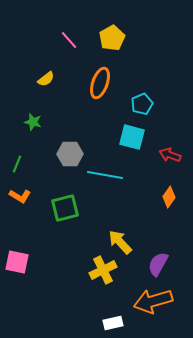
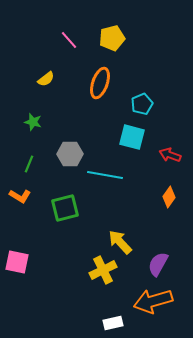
yellow pentagon: rotated 15 degrees clockwise
green line: moved 12 px right
